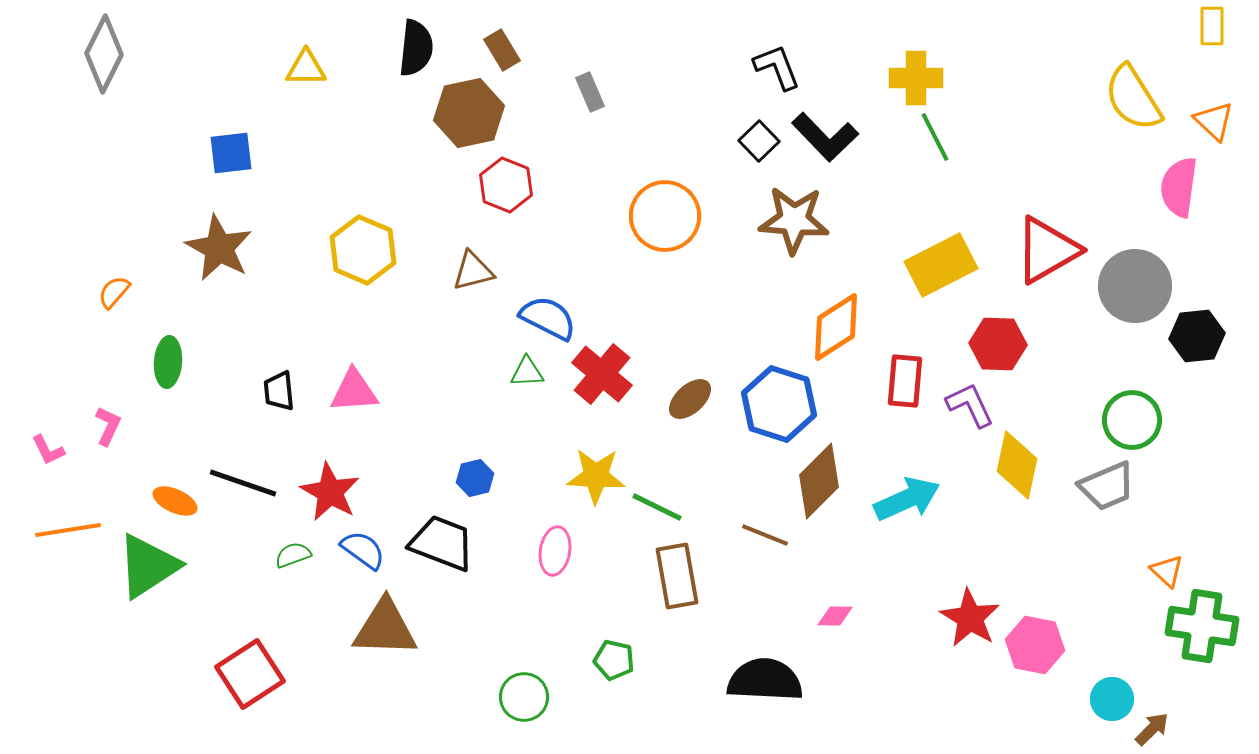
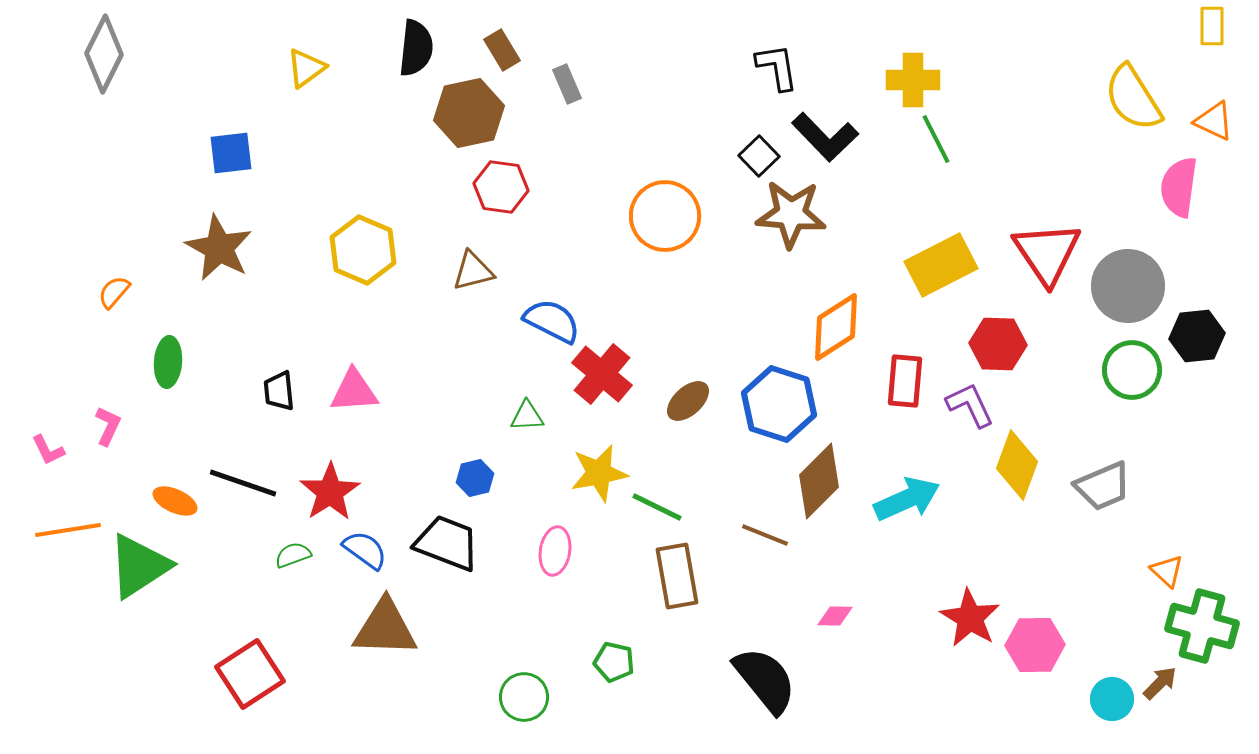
black L-shape at (777, 67): rotated 12 degrees clockwise
yellow triangle at (306, 68): rotated 36 degrees counterclockwise
yellow cross at (916, 78): moved 3 px left, 2 px down
gray rectangle at (590, 92): moved 23 px left, 8 px up
orange triangle at (1214, 121): rotated 18 degrees counterclockwise
green line at (935, 137): moved 1 px right, 2 px down
black square at (759, 141): moved 15 px down
red hexagon at (506, 185): moved 5 px left, 2 px down; rotated 14 degrees counterclockwise
brown star at (794, 220): moved 3 px left, 6 px up
red triangle at (1047, 250): moved 3 px down; rotated 34 degrees counterclockwise
gray circle at (1135, 286): moved 7 px left
blue semicircle at (548, 318): moved 4 px right, 3 px down
green triangle at (527, 372): moved 44 px down
brown ellipse at (690, 399): moved 2 px left, 2 px down
green circle at (1132, 420): moved 50 px up
yellow diamond at (1017, 465): rotated 8 degrees clockwise
yellow star at (596, 476): moved 3 px right, 3 px up; rotated 14 degrees counterclockwise
gray trapezoid at (1107, 486): moved 4 px left
red star at (330, 492): rotated 10 degrees clockwise
black trapezoid at (442, 543): moved 5 px right
blue semicircle at (363, 550): moved 2 px right
green triangle at (148, 566): moved 9 px left
green cross at (1202, 626): rotated 6 degrees clockwise
pink hexagon at (1035, 645): rotated 12 degrees counterclockwise
green pentagon at (614, 660): moved 2 px down
black semicircle at (765, 680): rotated 48 degrees clockwise
brown arrow at (1152, 729): moved 8 px right, 46 px up
